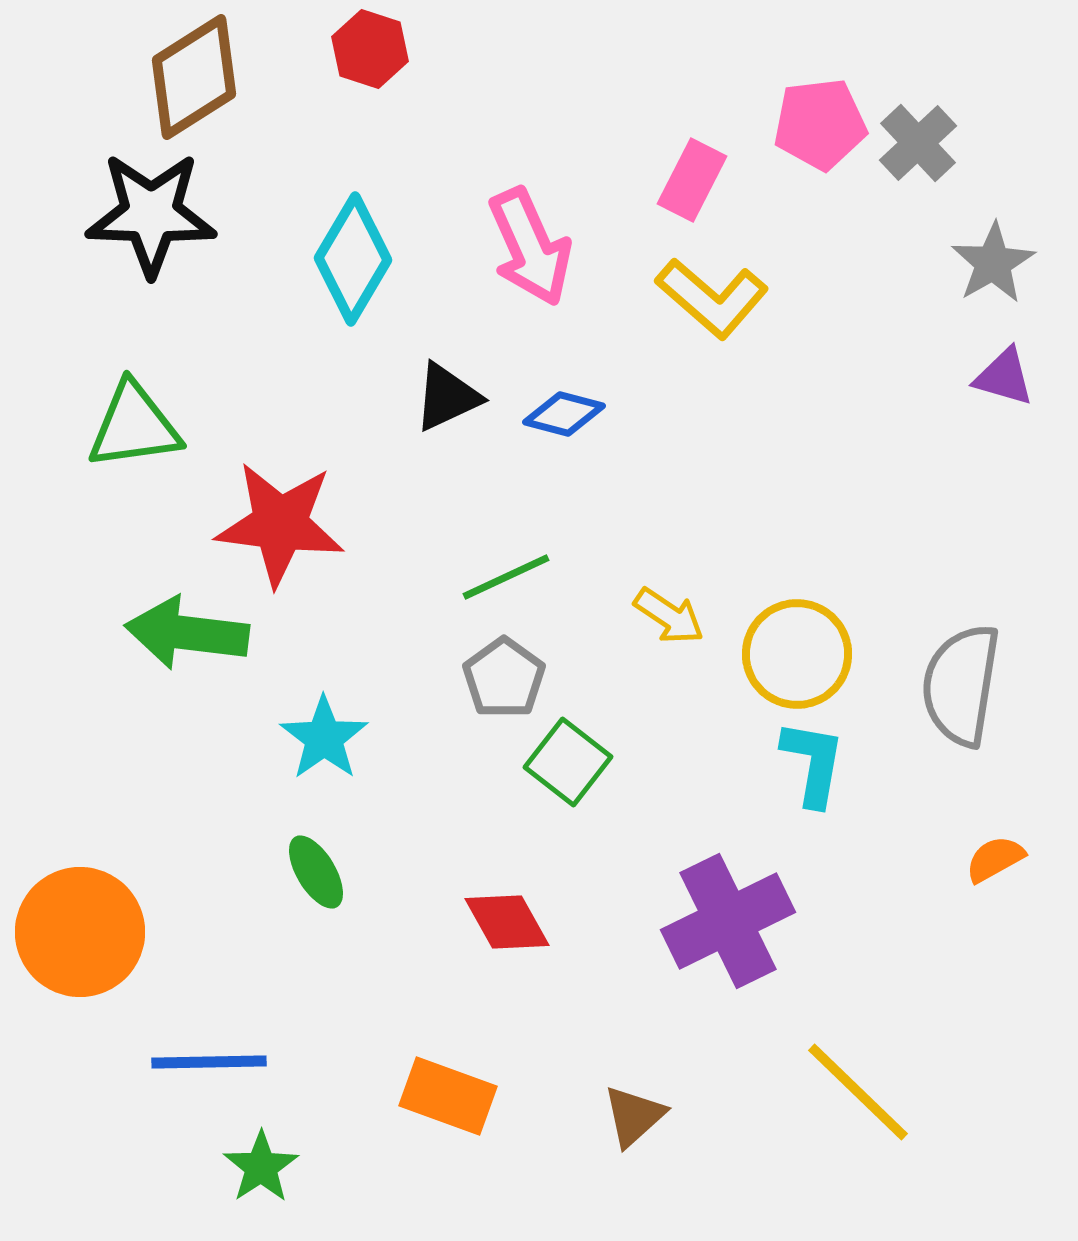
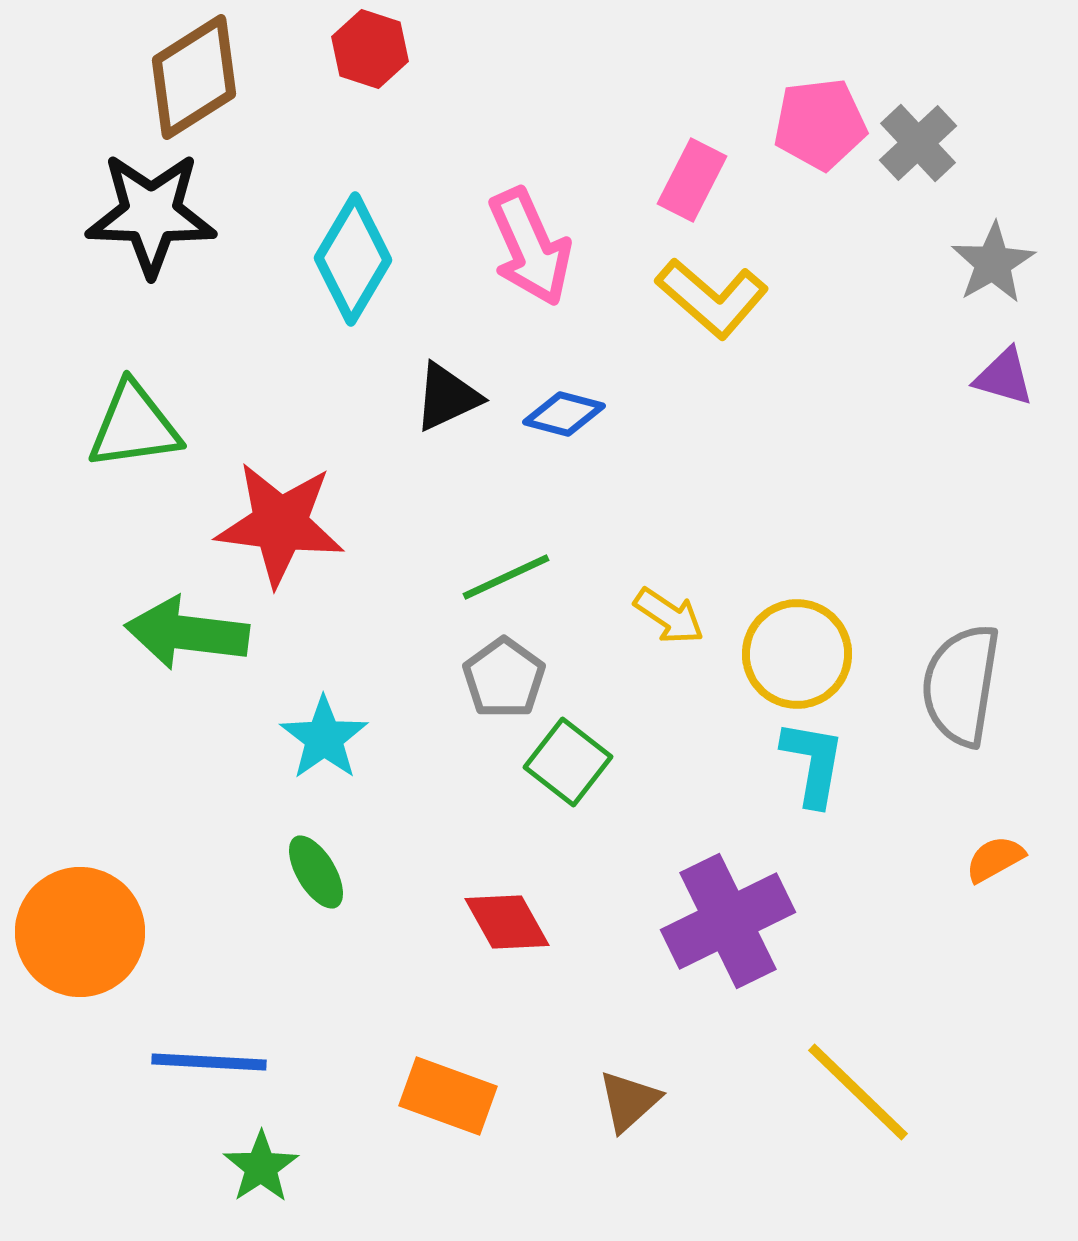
blue line: rotated 4 degrees clockwise
brown triangle: moved 5 px left, 15 px up
